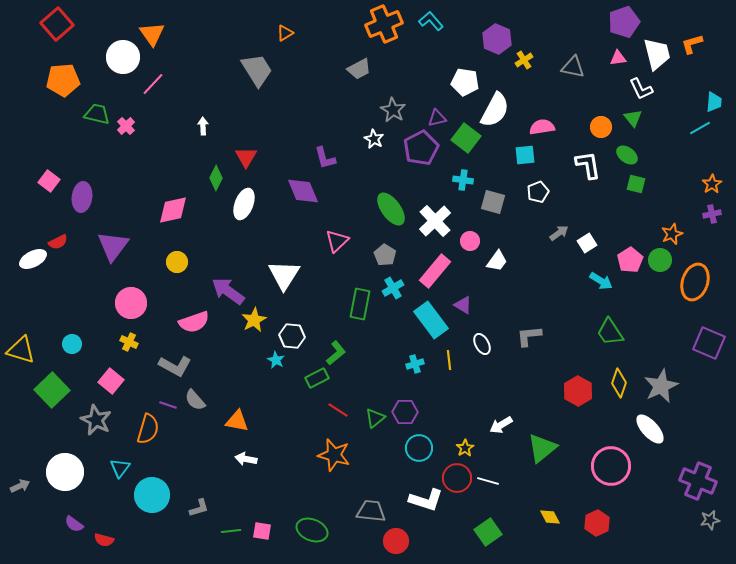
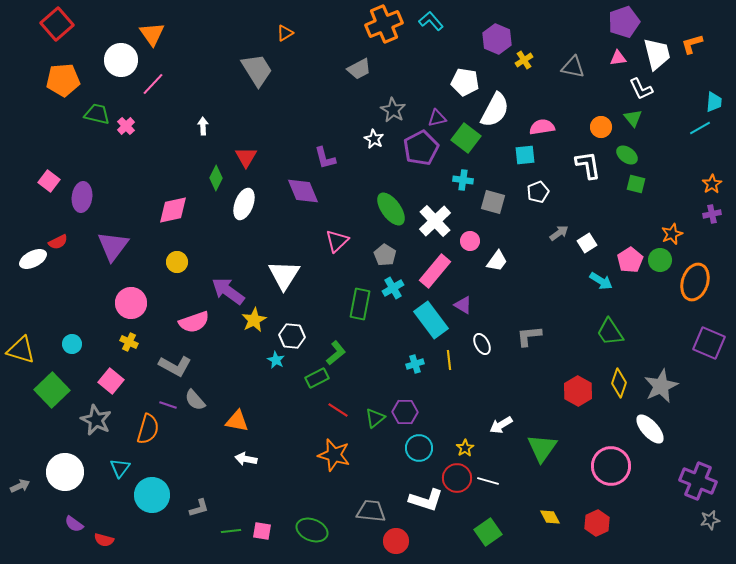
white circle at (123, 57): moved 2 px left, 3 px down
green triangle at (542, 448): rotated 16 degrees counterclockwise
